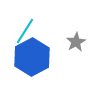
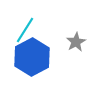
cyan line: moved 1 px up
